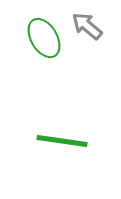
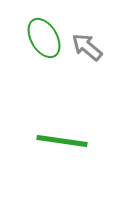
gray arrow: moved 21 px down
